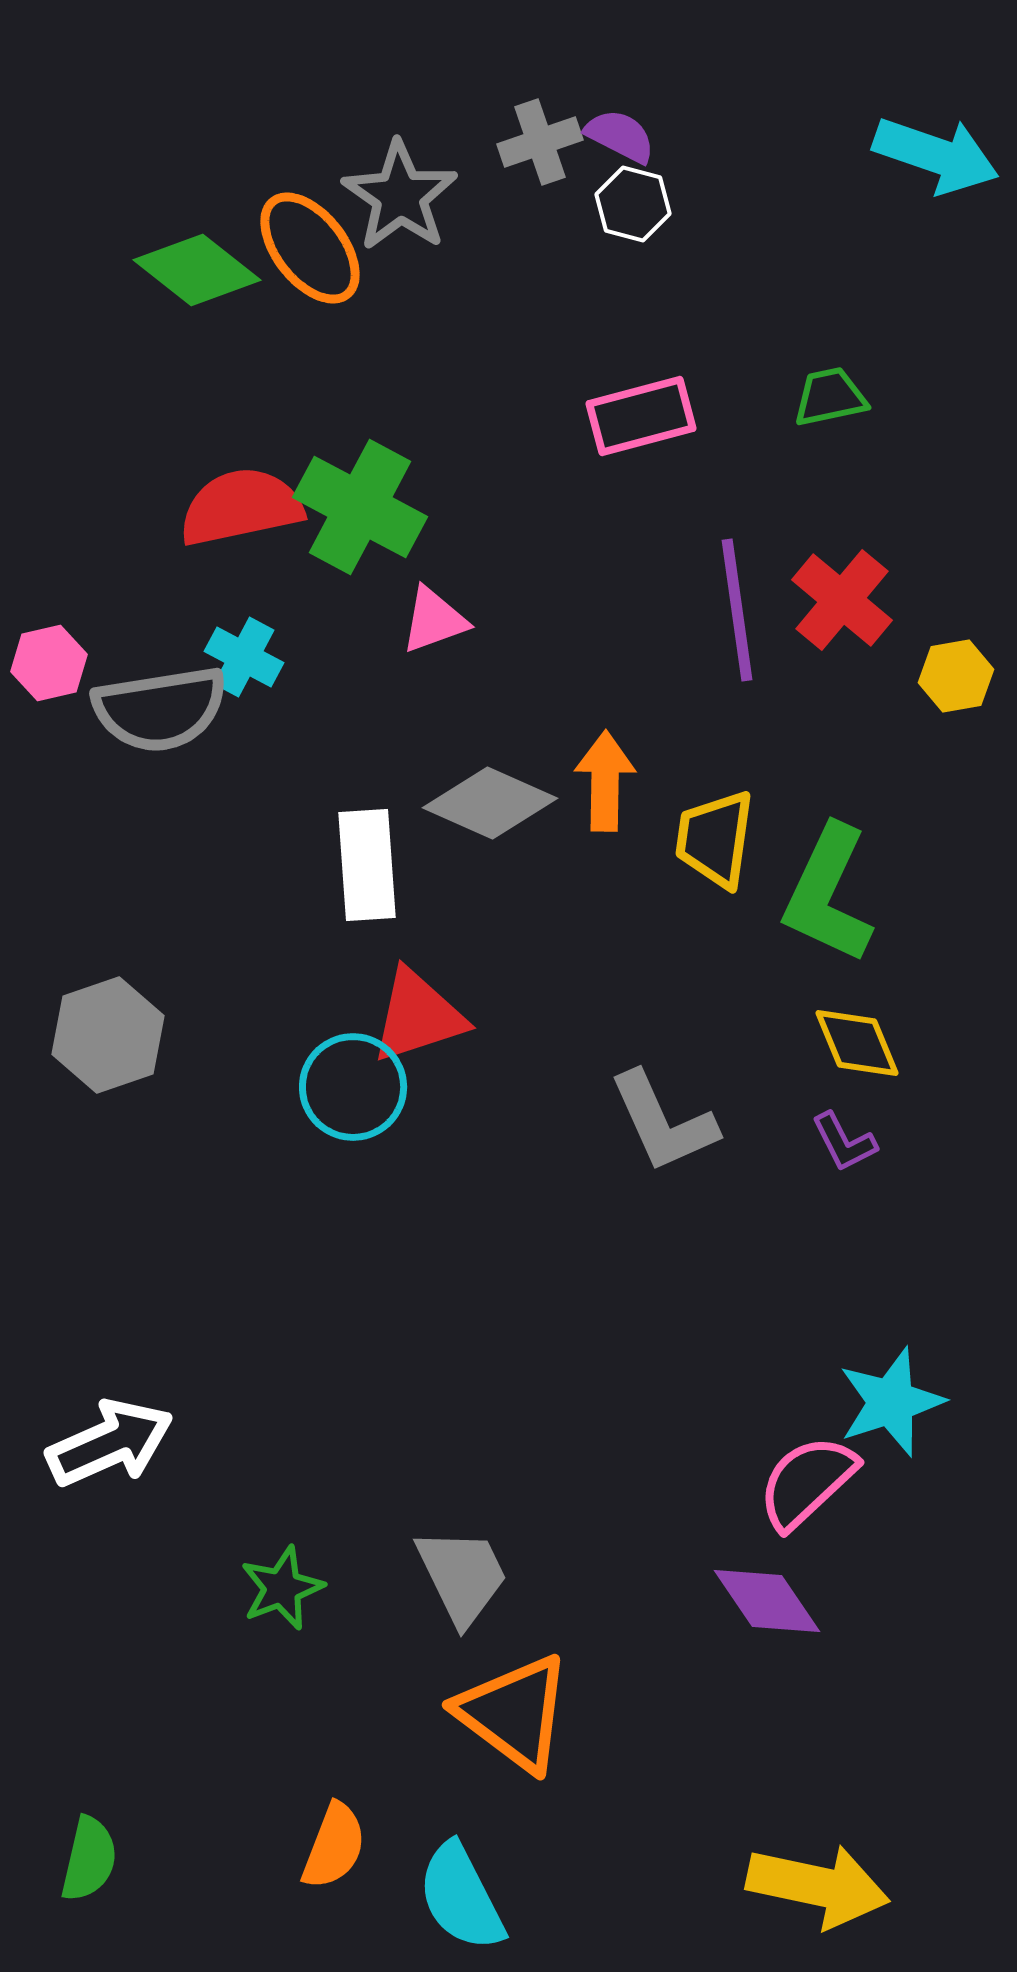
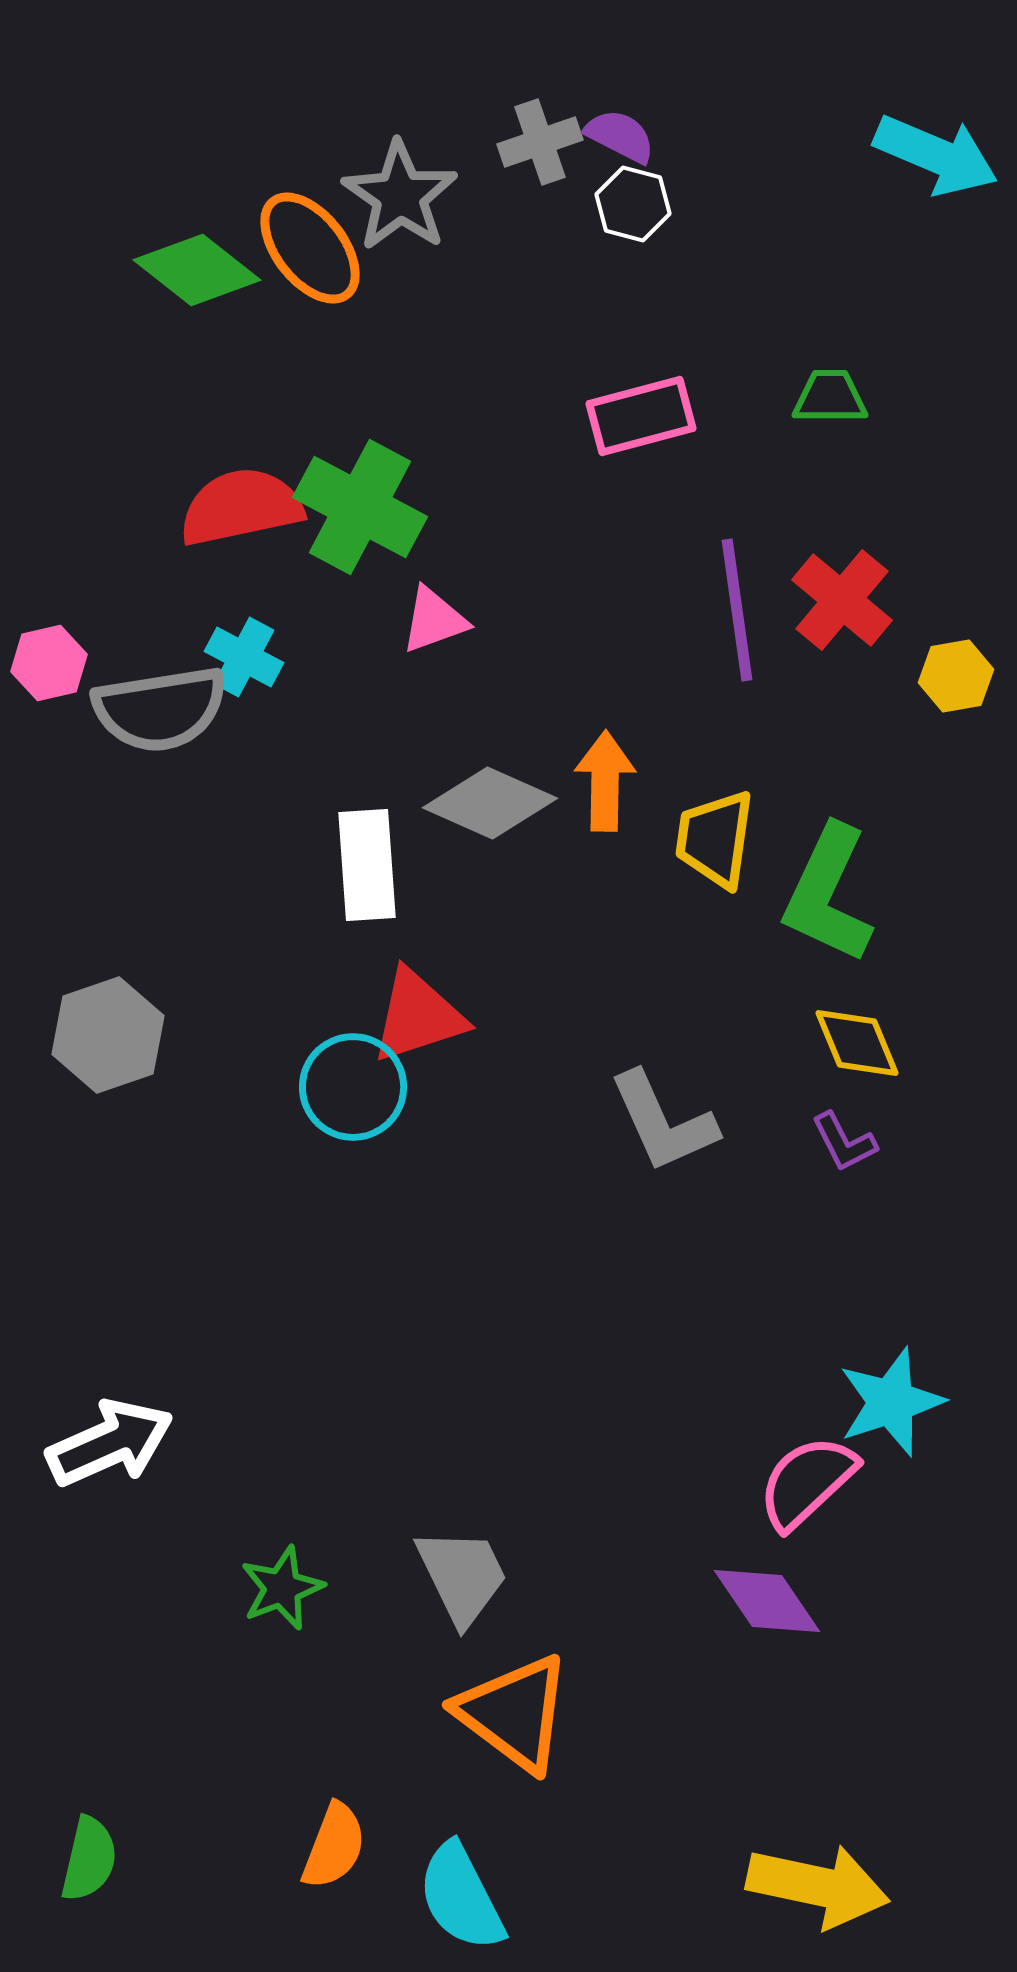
cyan arrow: rotated 4 degrees clockwise
green trapezoid: rotated 12 degrees clockwise
